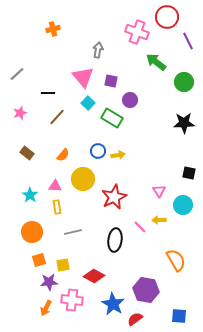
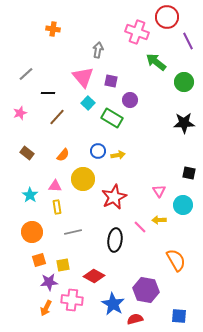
orange cross at (53, 29): rotated 24 degrees clockwise
gray line at (17, 74): moved 9 px right
red semicircle at (135, 319): rotated 21 degrees clockwise
